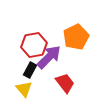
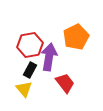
red hexagon: moved 4 px left
purple arrow: rotated 36 degrees counterclockwise
